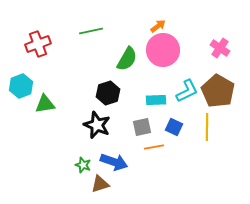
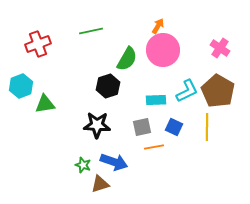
orange arrow: rotated 21 degrees counterclockwise
black hexagon: moved 7 px up
black star: rotated 20 degrees counterclockwise
